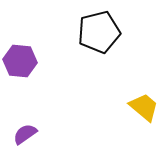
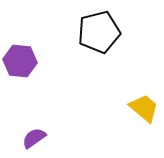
yellow trapezoid: moved 1 px down
purple semicircle: moved 9 px right, 4 px down
